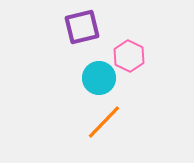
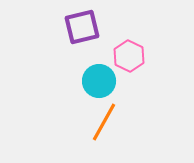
cyan circle: moved 3 px down
orange line: rotated 15 degrees counterclockwise
